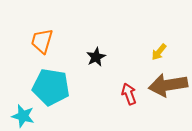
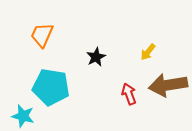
orange trapezoid: moved 6 px up; rotated 8 degrees clockwise
yellow arrow: moved 11 px left
